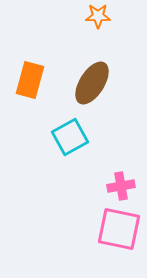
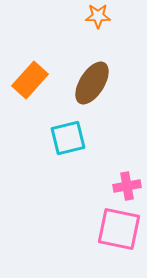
orange rectangle: rotated 27 degrees clockwise
cyan square: moved 2 px left, 1 px down; rotated 15 degrees clockwise
pink cross: moved 6 px right
